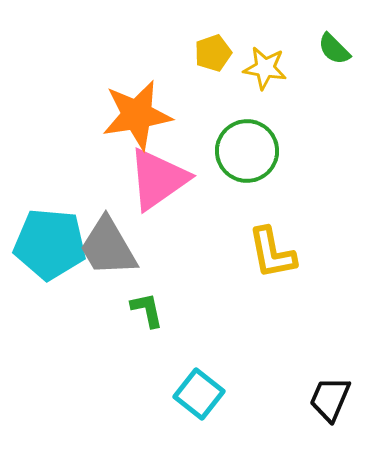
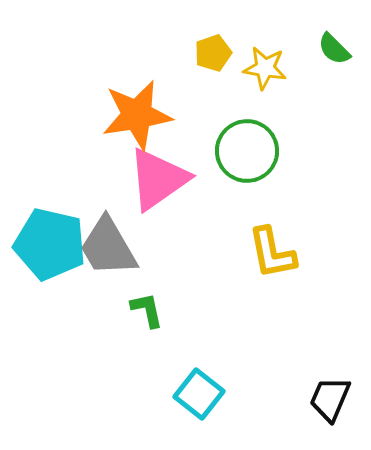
cyan pentagon: rotated 8 degrees clockwise
